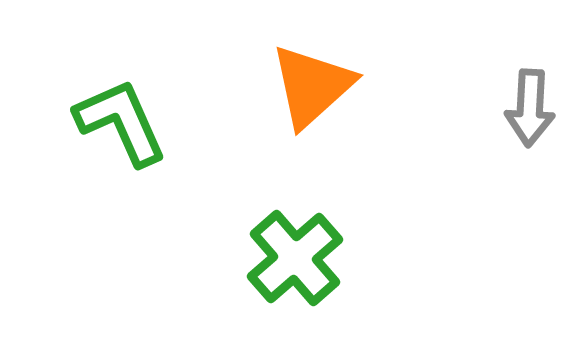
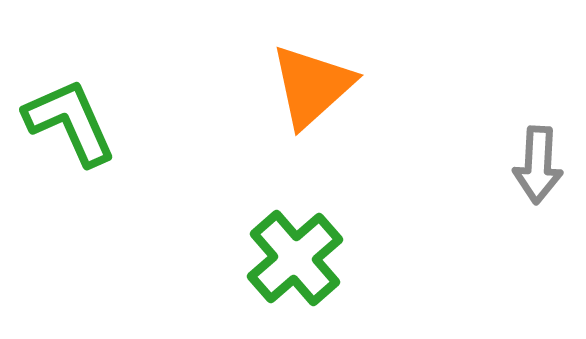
gray arrow: moved 8 px right, 57 px down
green L-shape: moved 51 px left
